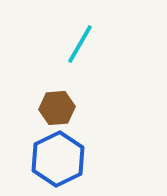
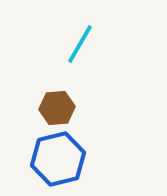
blue hexagon: rotated 12 degrees clockwise
